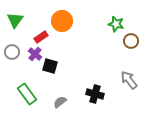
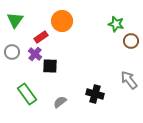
black square: rotated 14 degrees counterclockwise
